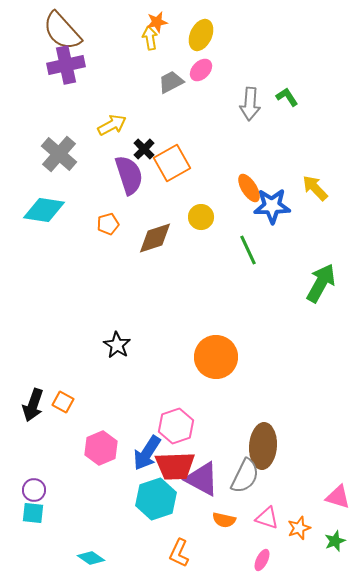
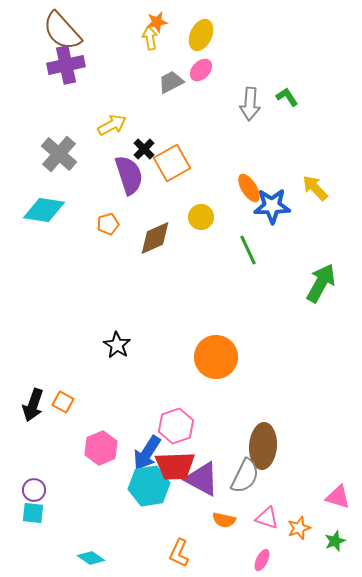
brown diamond at (155, 238): rotated 6 degrees counterclockwise
cyan hexagon at (156, 499): moved 7 px left, 13 px up; rotated 9 degrees clockwise
